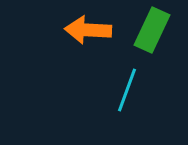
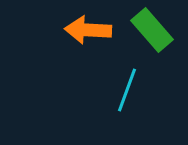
green rectangle: rotated 66 degrees counterclockwise
